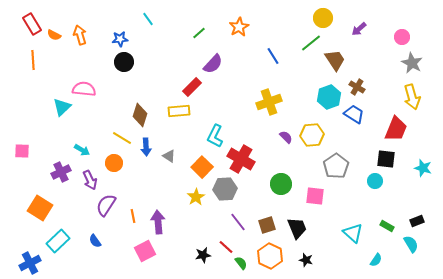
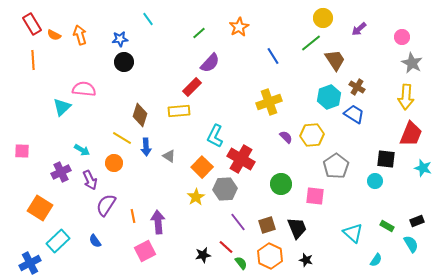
purple semicircle at (213, 64): moved 3 px left, 1 px up
yellow arrow at (412, 97): moved 6 px left; rotated 20 degrees clockwise
red trapezoid at (396, 129): moved 15 px right, 5 px down
